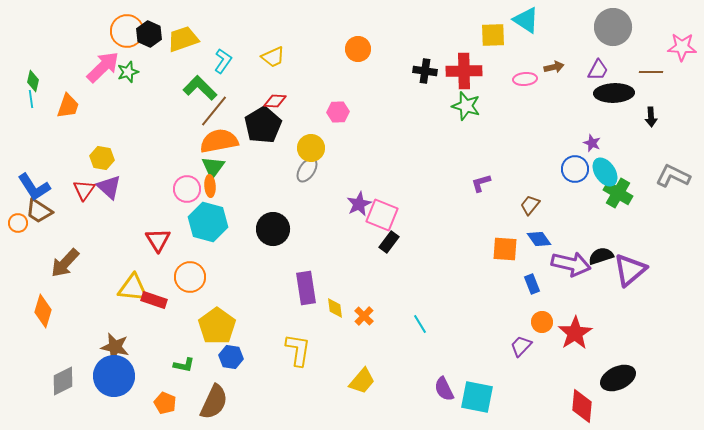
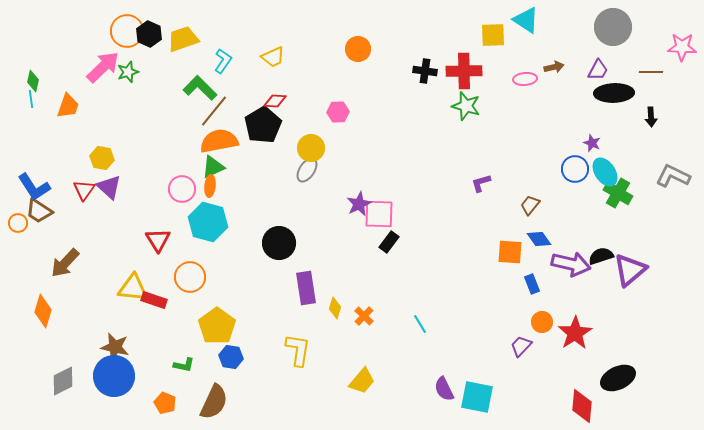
green triangle at (213, 167): rotated 30 degrees clockwise
orange ellipse at (210, 186): rotated 10 degrees clockwise
pink circle at (187, 189): moved 5 px left
pink square at (382, 215): moved 3 px left, 1 px up; rotated 20 degrees counterclockwise
black circle at (273, 229): moved 6 px right, 14 px down
orange square at (505, 249): moved 5 px right, 3 px down
yellow diamond at (335, 308): rotated 25 degrees clockwise
